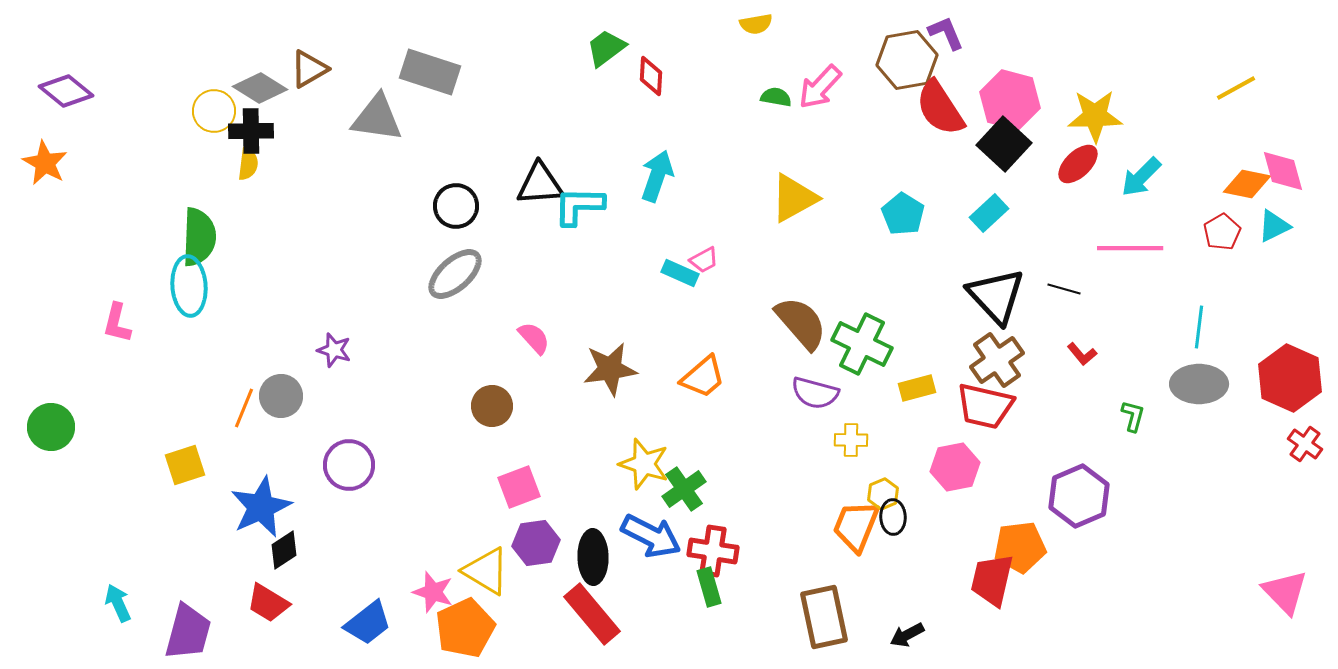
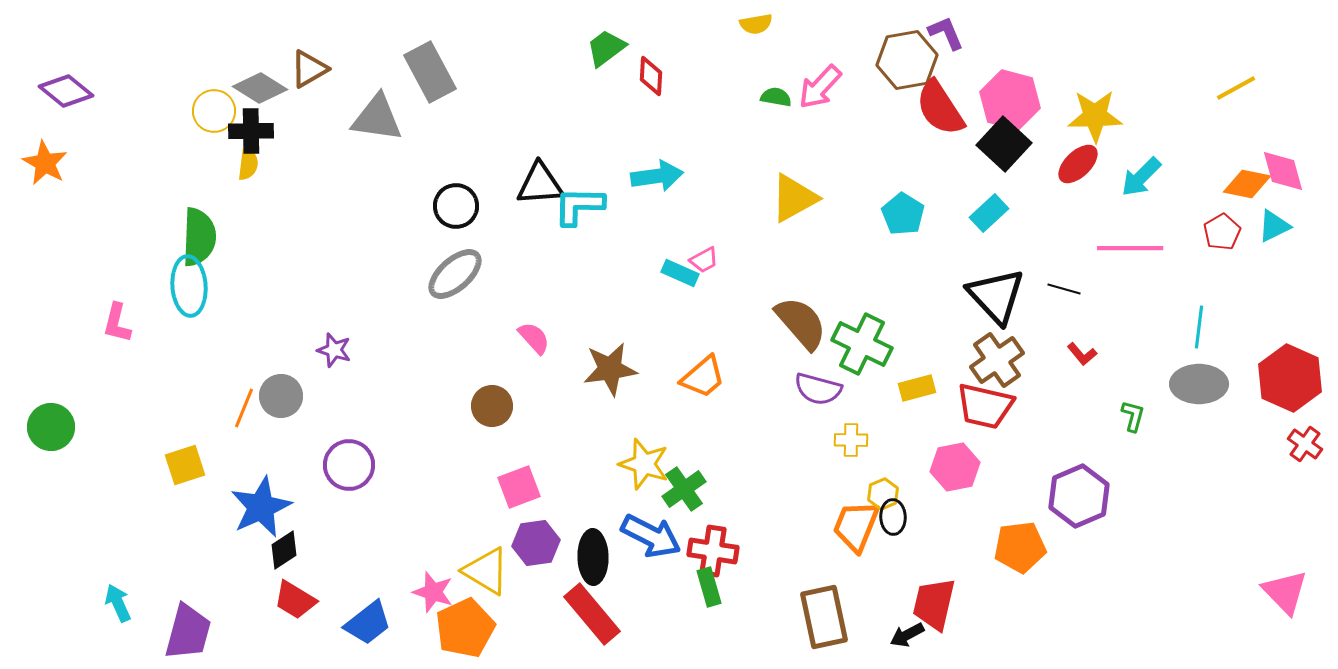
gray rectangle at (430, 72): rotated 44 degrees clockwise
cyan arrow at (657, 176): rotated 63 degrees clockwise
purple semicircle at (815, 393): moved 3 px right, 4 px up
red trapezoid at (992, 580): moved 58 px left, 24 px down
red trapezoid at (268, 603): moved 27 px right, 3 px up
